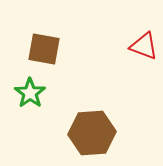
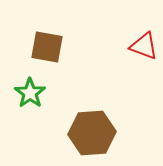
brown square: moved 3 px right, 2 px up
